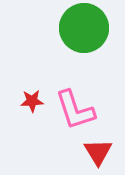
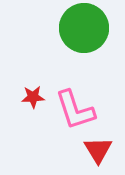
red star: moved 1 px right, 4 px up
red triangle: moved 2 px up
